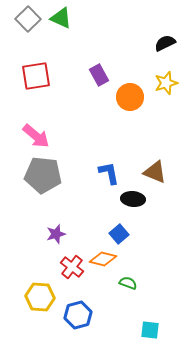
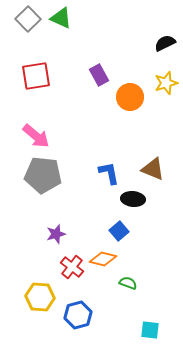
brown triangle: moved 2 px left, 3 px up
blue square: moved 3 px up
